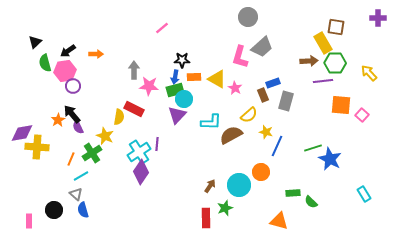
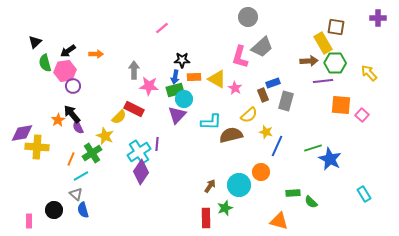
yellow semicircle at (119, 117): rotated 35 degrees clockwise
brown semicircle at (231, 135): rotated 15 degrees clockwise
